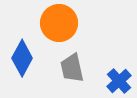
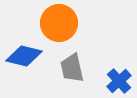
blue diamond: moved 2 px right, 2 px up; rotated 75 degrees clockwise
